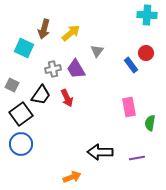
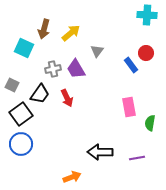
black trapezoid: moved 1 px left, 1 px up
